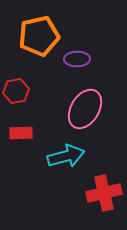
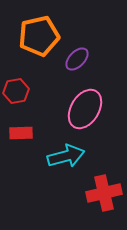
purple ellipse: rotated 45 degrees counterclockwise
